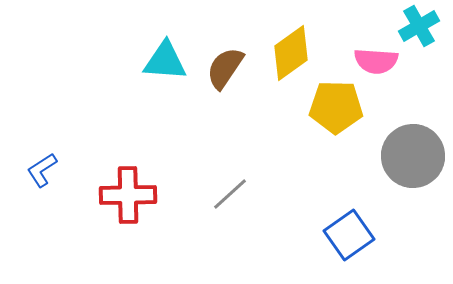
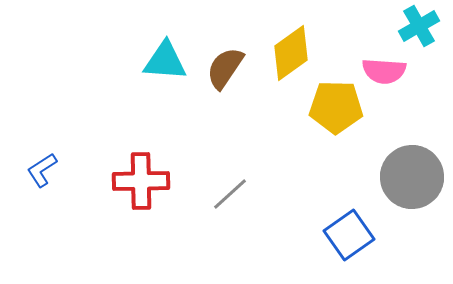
pink semicircle: moved 8 px right, 10 px down
gray circle: moved 1 px left, 21 px down
red cross: moved 13 px right, 14 px up
